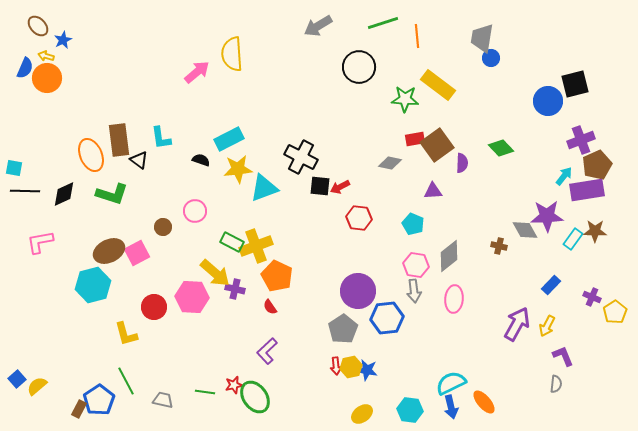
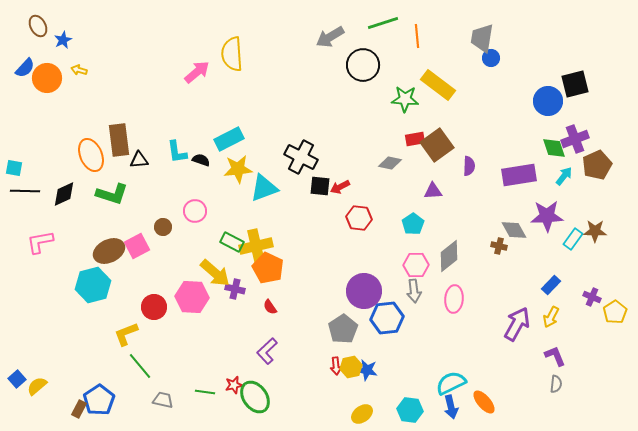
brown ellipse at (38, 26): rotated 15 degrees clockwise
gray arrow at (318, 26): moved 12 px right, 11 px down
yellow arrow at (46, 56): moved 33 px right, 14 px down
black circle at (359, 67): moved 4 px right, 2 px up
blue semicircle at (25, 68): rotated 20 degrees clockwise
cyan L-shape at (161, 138): moved 16 px right, 14 px down
purple cross at (581, 140): moved 6 px left, 1 px up
green diamond at (501, 148): moved 53 px right; rotated 25 degrees clockwise
black triangle at (139, 160): rotated 42 degrees counterclockwise
purple semicircle at (462, 163): moved 7 px right, 3 px down
purple rectangle at (587, 190): moved 68 px left, 15 px up
cyan pentagon at (413, 224): rotated 15 degrees clockwise
gray diamond at (525, 230): moved 11 px left
yellow cross at (256, 246): rotated 8 degrees clockwise
pink square at (137, 253): moved 7 px up
pink hexagon at (416, 265): rotated 10 degrees counterclockwise
orange pentagon at (277, 276): moved 9 px left, 8 px up
purple circle at (358, 291): moved 6 px right
yellow arrow at (547, 326): moved 4 px right, 9 px up
yellow L-shape at (126, 334): rotated 84 degrees clockwise
purple L-shape at (563, 356): moved 8 px left
green line at (126, 381): moved 14 px right, 15 px up; rotated 12 degrees counterclockwise
